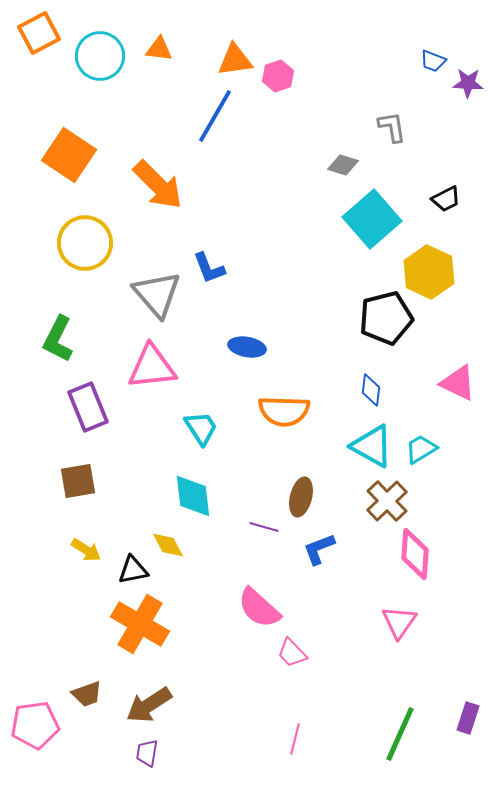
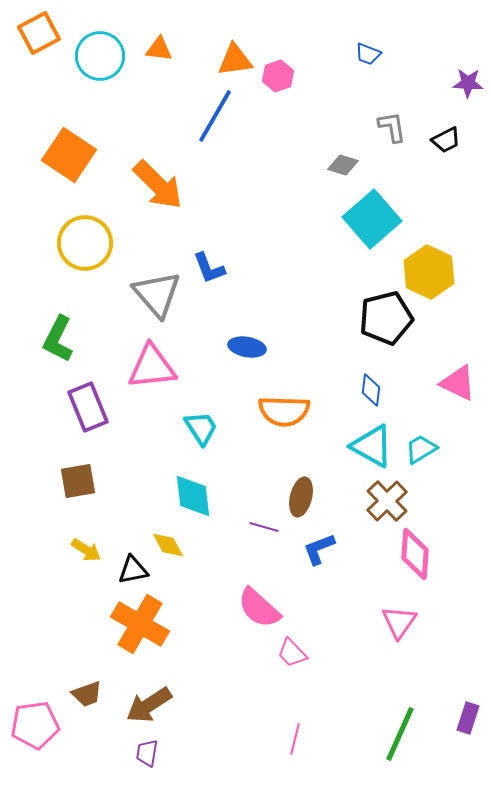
blue trapezoid at (433, 61): moved 65 px left, 7 px up
black trapezoid at (446, 199): moved 59 px up
